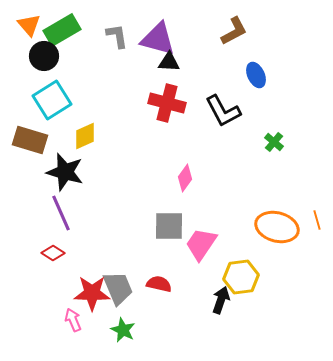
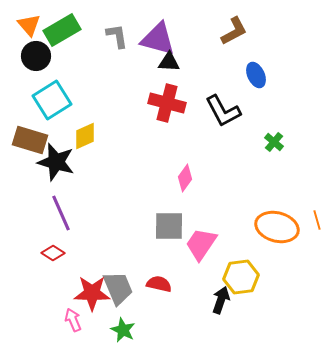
black circle: moved 8 px left
black star: moved 9 px left, 10 px up
